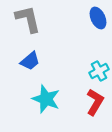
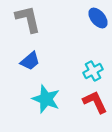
blue ellipse: rotated 15 degrees counterclockwise
cyan cross: moved 6 px left
red L-shape: rotated 56 degrees counterclockwise
